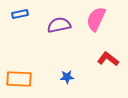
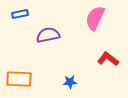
pink semicircle: moved 1 px left, 1 px up
purple semicircle: moved 11 px left, 10 px down
blue star: moved 3 px right, 5 px down
